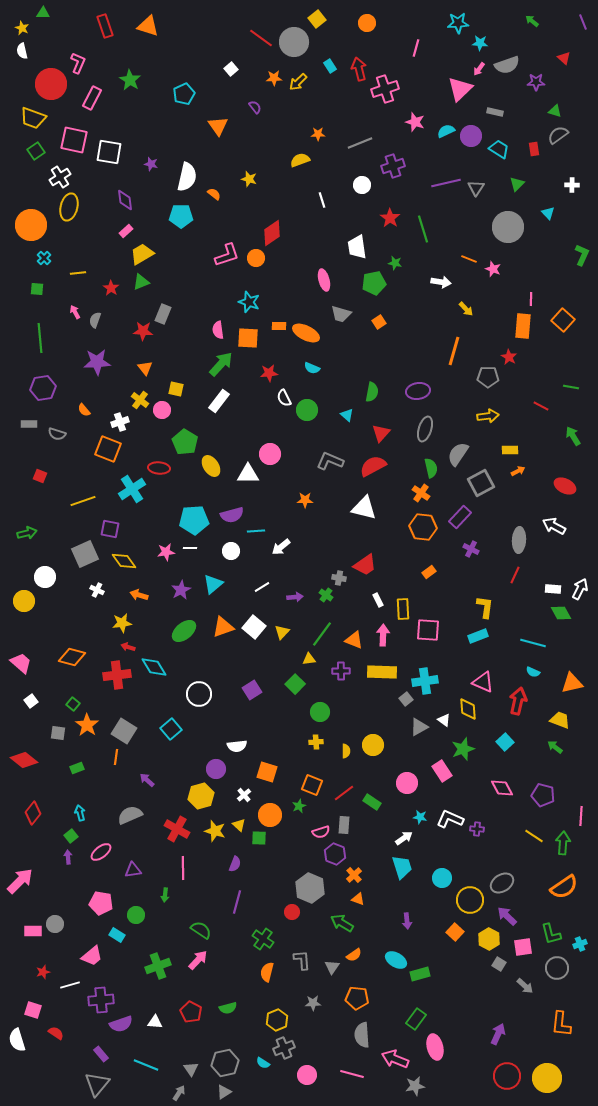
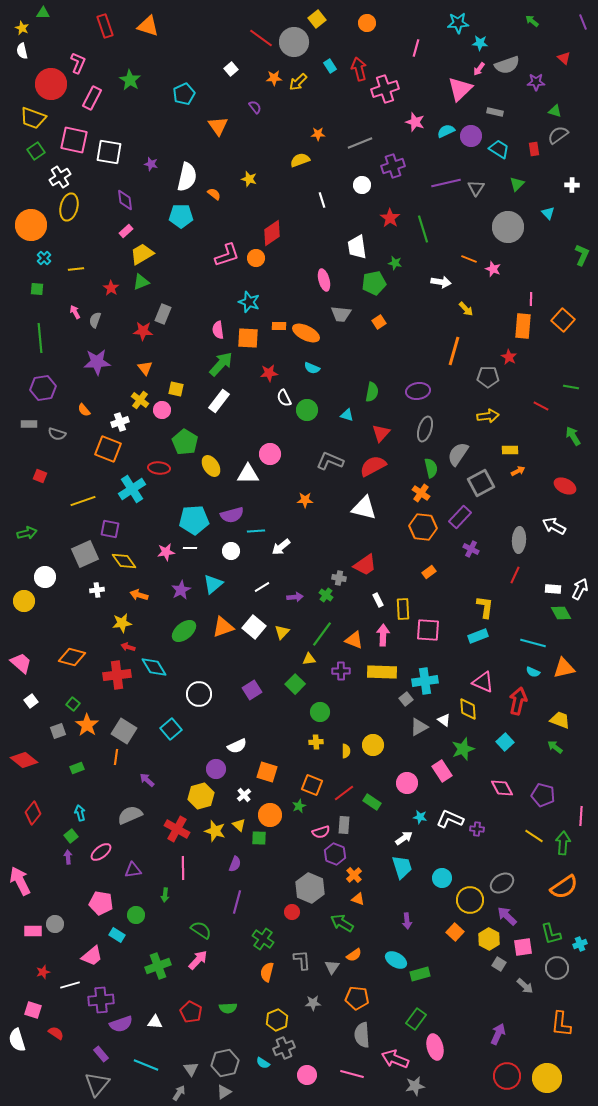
yellow line at (78, 273): moved 2 px left, 4 px up
gray trapezoid at (341, 314): rotated 10 degrees counterclockwise
cyan triangle at (347, 415): rotated 24 degrees counterclockwise
white cross at (97, 590): rotated 32 degrees counterclockwise
orange triangle at (572, 683): moved 8 px left, 15 px up
gray square at (58, 733): moved 2 px up; rotated 28 degrees counterclockwise
white semicircle at (237, 746): rotated 18 degrees counterclockwise
pink arrow at (20, 881): rotated 72 degrees counterclockwise
green semicircle at (228, 1008): rotated 12 degrees clockwise
